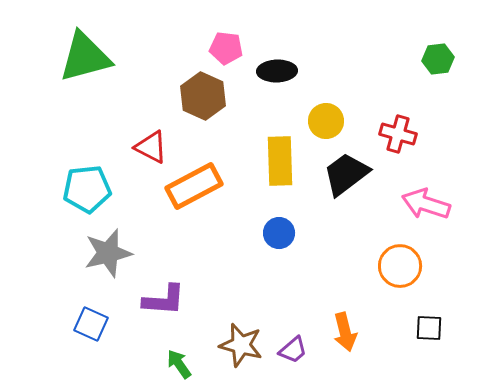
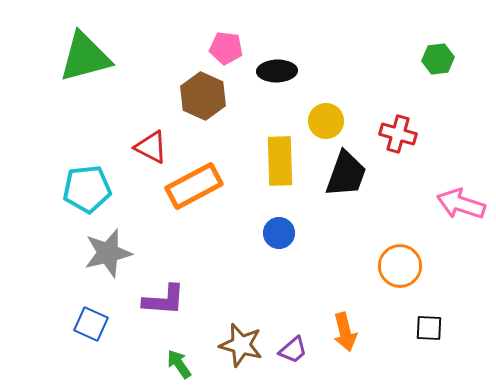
black trapezoid: rotated 147 degrees clockwise
pink arrow: moved 35 px right
